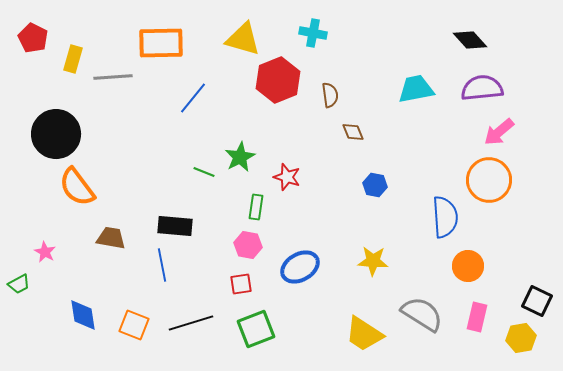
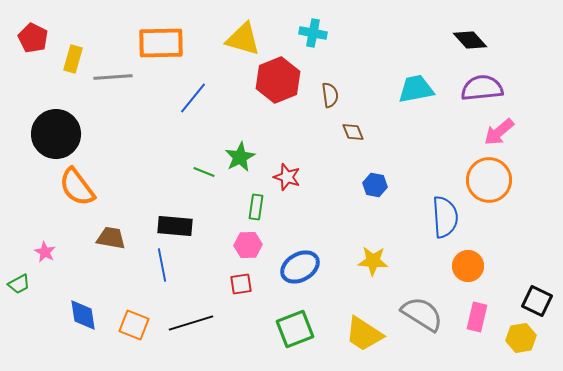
pink hexagon at (248, 245): rotated 12 degrees counterclockwise
green square at (256, 329): moved 39 px right
